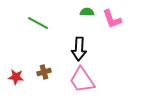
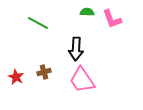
black arrow: moved 3 px left
red star: rotated 21 degrees clockwise
